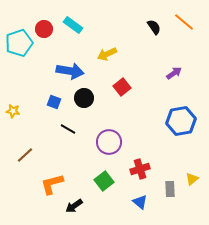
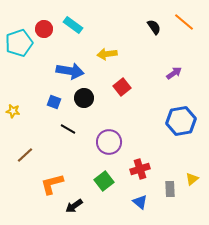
yellow arrow: rotated 18 degrees clockwise
